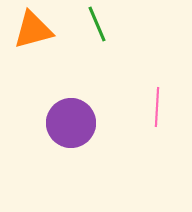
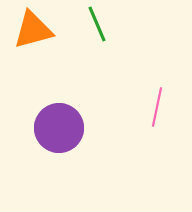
pink line: rotated 9 degrees clockwise
purple circle: moved 12 px left, 5 px down
